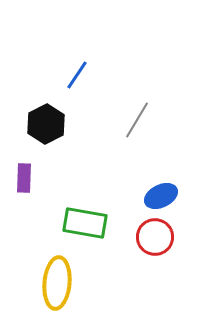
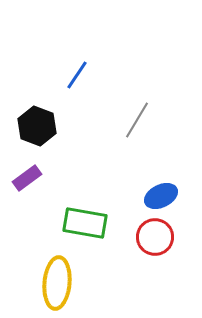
black hexagon: moved 9 px left, 2 px down; rotated 12 degrees counterclockwise
purple rectangle: moved 3 px right; rotated 52 degrees clockwise
